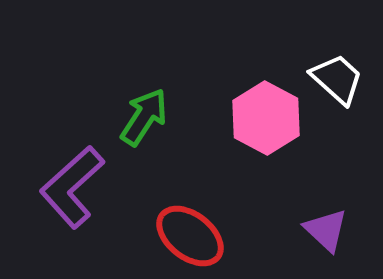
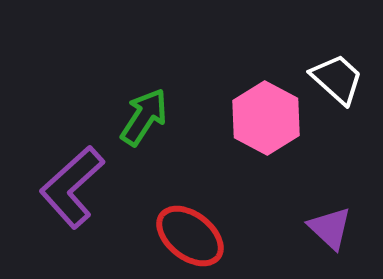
purple triangle: moved 4 px right, 2 px up
